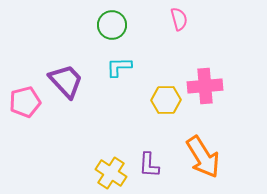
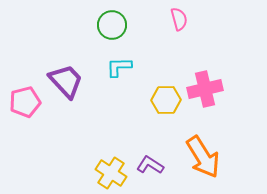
pink cross: moved 3 px down; rotated 8 degrees counterclockwise
purple L-shape: moved 1 px right; rotated 120 degrees clockwise
